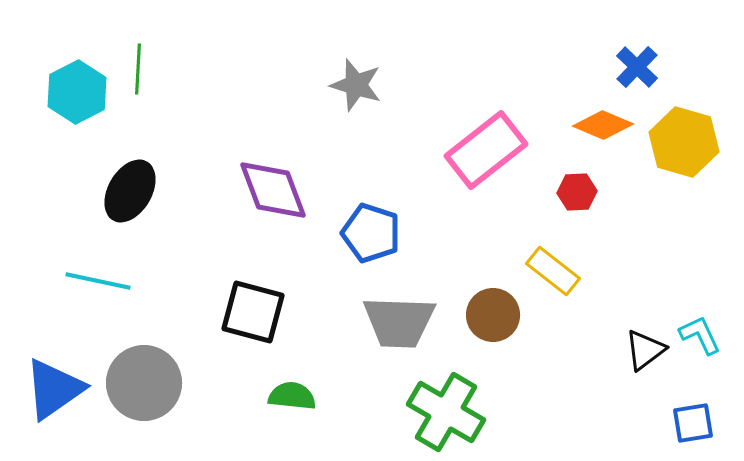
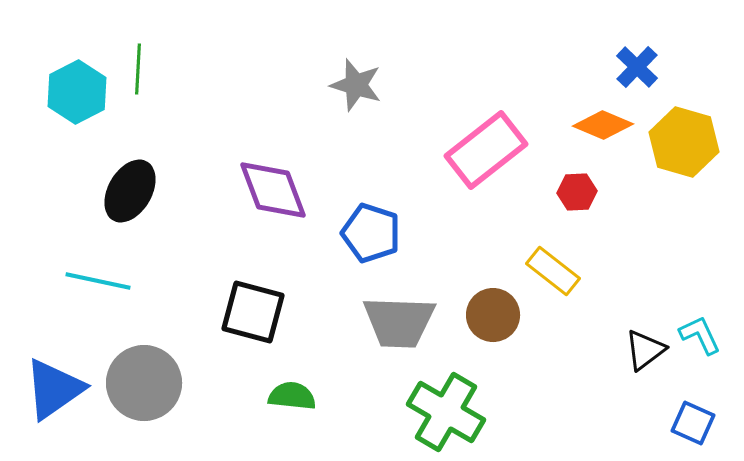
blue square: rotated 33 degrees clockwise
